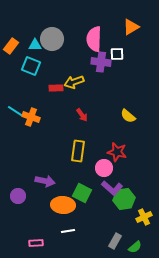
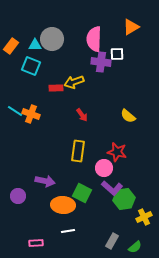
orange cross: moved 3 px up
gray rectangle: moved 3 px left
